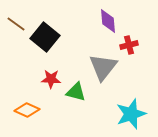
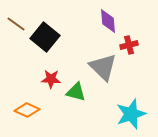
gray triangle: rotated 24 degrees counterclockwise
